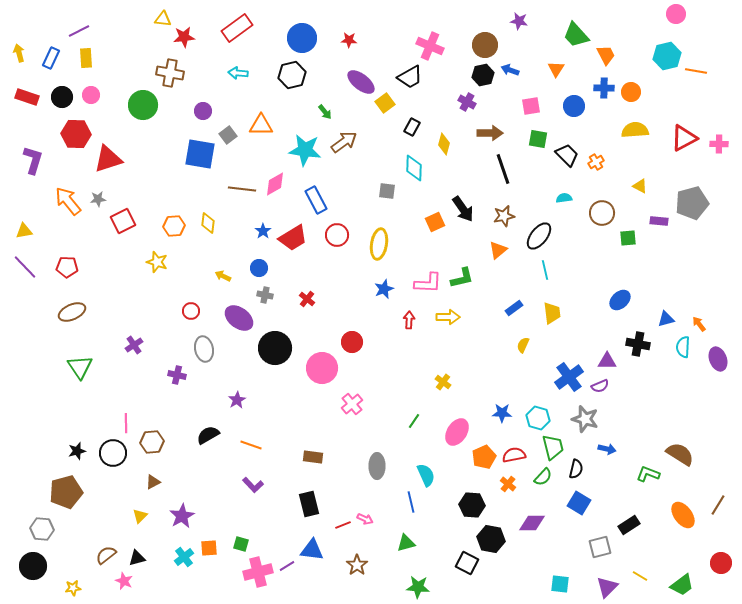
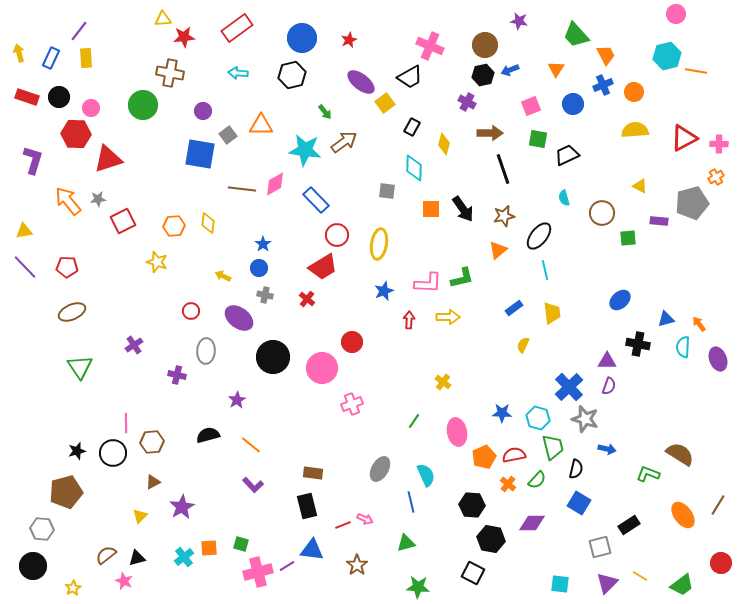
yellow triangle at (163, 19): rotated 12 degrees counterclockwise
purple line at (79, 31): rotated 25 degrees counterclockwise
red star at (349, 40): rotated 28 degrees counterclockwise
blue arrow at (510, 70): rotated 42 degrees counterclockwise
blue cross at (604, 88): moved 1 px left, 3 px up; rotated 24 degrees counterclockwise
orange circle at (631, 92): moved 3 px right
pink circle at (91, 95): moved 13 px down
black circle at (62, 97): moved 3 px left
pink square at (531, 106): rotated 12 degrees counterclockwise
blue circle at (574, 106): moved 1 px left, 2 px up
black trapezoid at (567, 155): rotated 70 degrees counterclockwise
orange cross at (596, 162): moved 120 px right, 15 px down
cyan semicircle at (564, 198): rotated 98 degrees counterclockwise
blue rectangle at (316, 200): rotated 16 degrees counterclockwise
orange square at (435, 222): moved 4 px left, 13 px up; rotated 24 degrees clockwise
blue star at (263, 231): moved 13 px down
red trapezoid at (293, 238): moved 30 px right, 29 px down
blue star at (384, 289): moved 2 px down
black circle at (275, 348): moved 2 px left, 9 px down
gray ellipse at (204, 349): moved 2 px right, 2 px down; rotated 15 degrees clockwise
blue cross at (569, 377): moved 10 px down; rotated 8 degrees counterclockwise
purple semicircle at (600, 386): moved 9 px right; rotated 48 degrees counterclockwise
pink cross at (352, 404): rotated 20 degrees clockwise
pink ellipse at (457, 432): rotated 44 degrees counterclockwise
black semicircle at (208, 435): rotated 15 degrees clockwise
orange line at (251, 445): rotated 20 degrees clockwise
brown rectangle at (313, 457): moved 16 px down
gray ellipse at (377, 466): moved 3 px right, 3 px down; rotated 30 degrees clockwise
green semicircle at (543, 477): moved 6 px left, 3 px down
black rectangle at (309, 504): moved 2 px left, 2 px down
purple star at (182, 516): moved 9 px up
black square at (467, 563): moved 6 px right, 10 px down
purple triangle at (607, 587): moved 4 px up
yellow star at (73, 588): rotated 21 degrees counterclockwise
